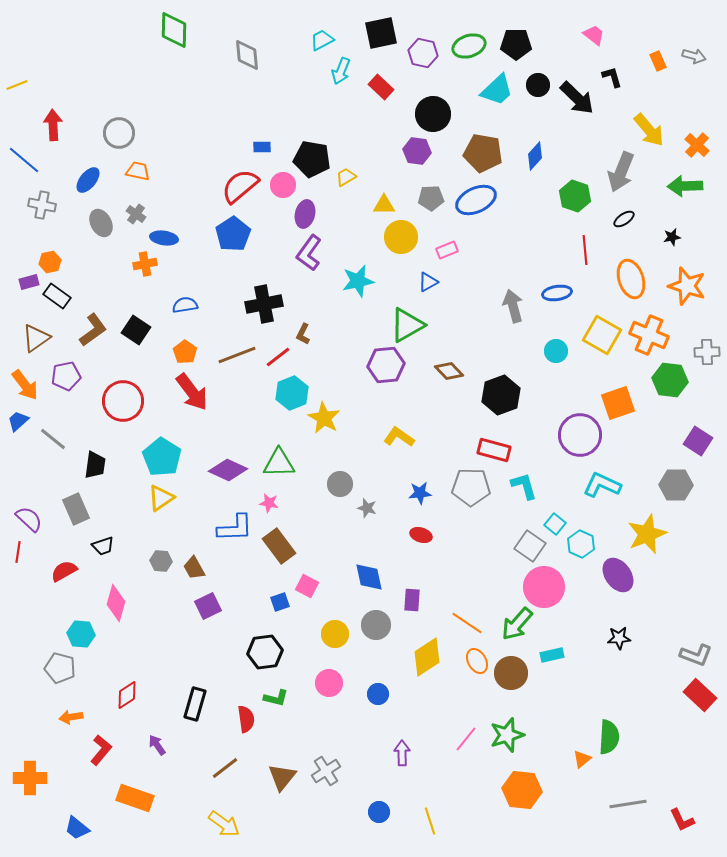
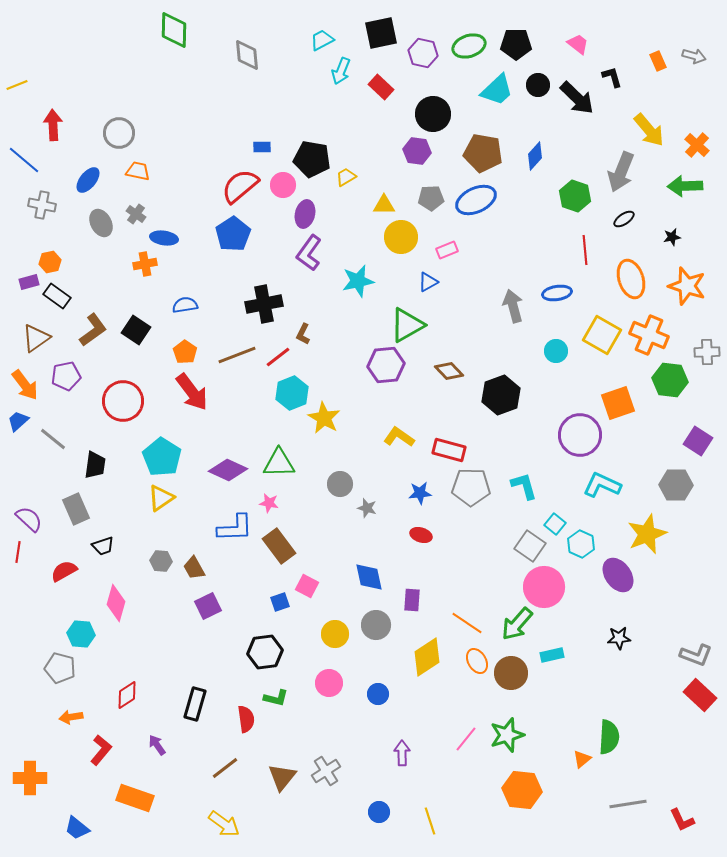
pink trapezoid at (594, 35): moved 16 px left, 9 px down
red rectangle at (494, 450): moved 45 px left
